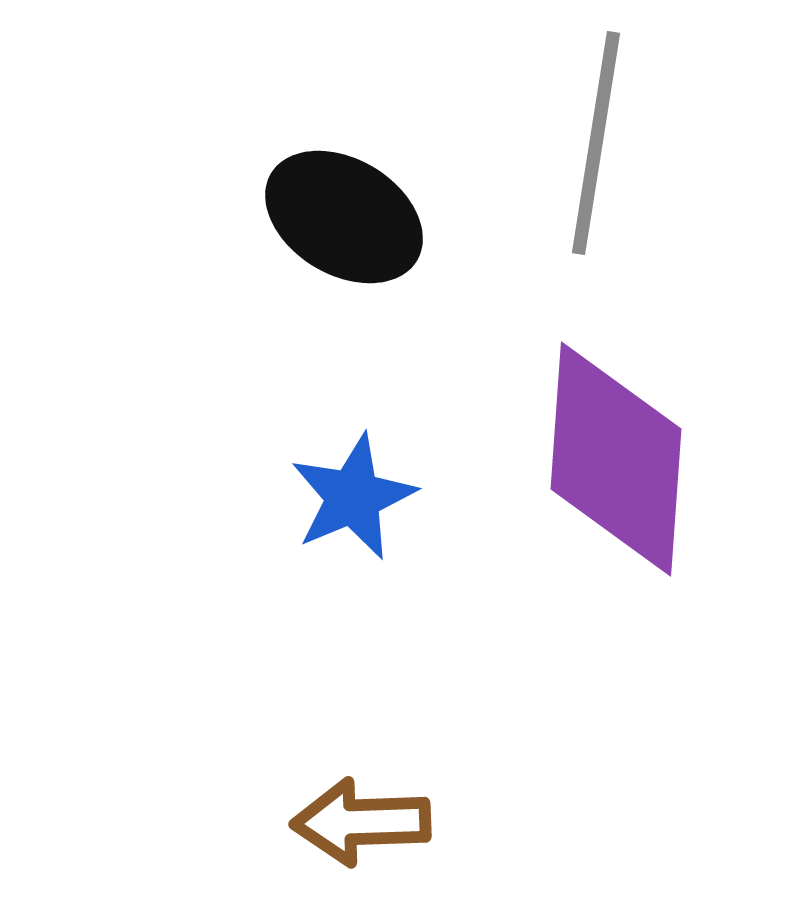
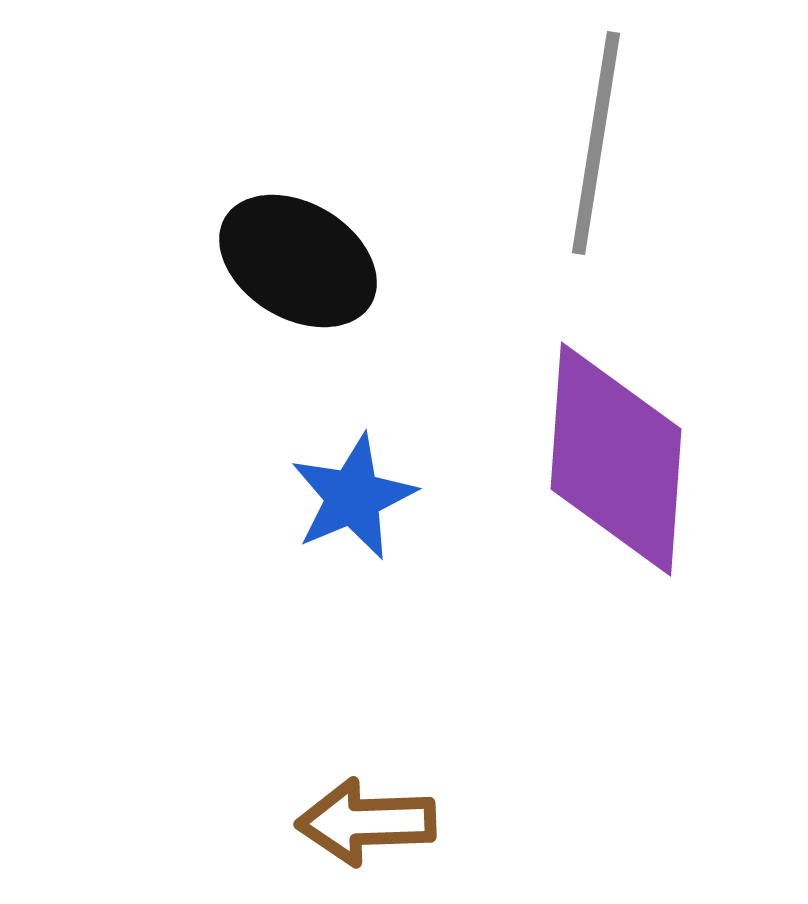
black ellipse: moved 46 px left, 44 px down
brown arrow: moved 5 px right
